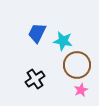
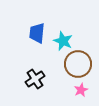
blue trapezoid: rotated 20 degrees counterclockwise
cyan star: rotated 12 degrees clockwise
brown circle: moved 1 px right, 1 px up
